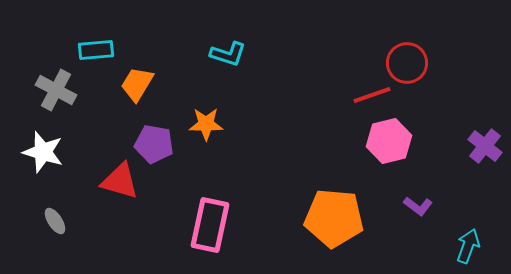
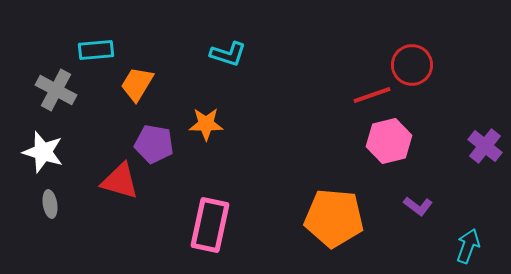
red circle: moved 5 px right, 2 px down
gray ellipse: moved 5 px left, 17 px up; rotated 24 degrees clockwise
